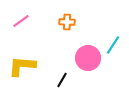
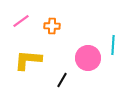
orange cross: moved 15 px left, 4 px down
cyan line: rotated 30 degrees counterclockwise
yellow L-shape: moved 6 px right, 6 px up
